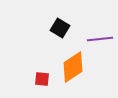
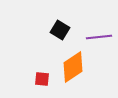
black square: moved 2 px down
purple line: moved 1 px left, 2 px up
